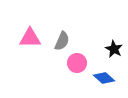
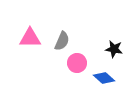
black star: rotated 18 degrees counterclockwise
